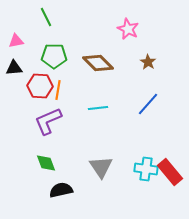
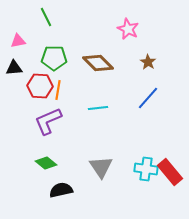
pink triangle: moved 2 px right
green pentagon: moved 2 px down
blue line: moved 6 px up
green diamond: rotated 30 degrees counterclockwise
